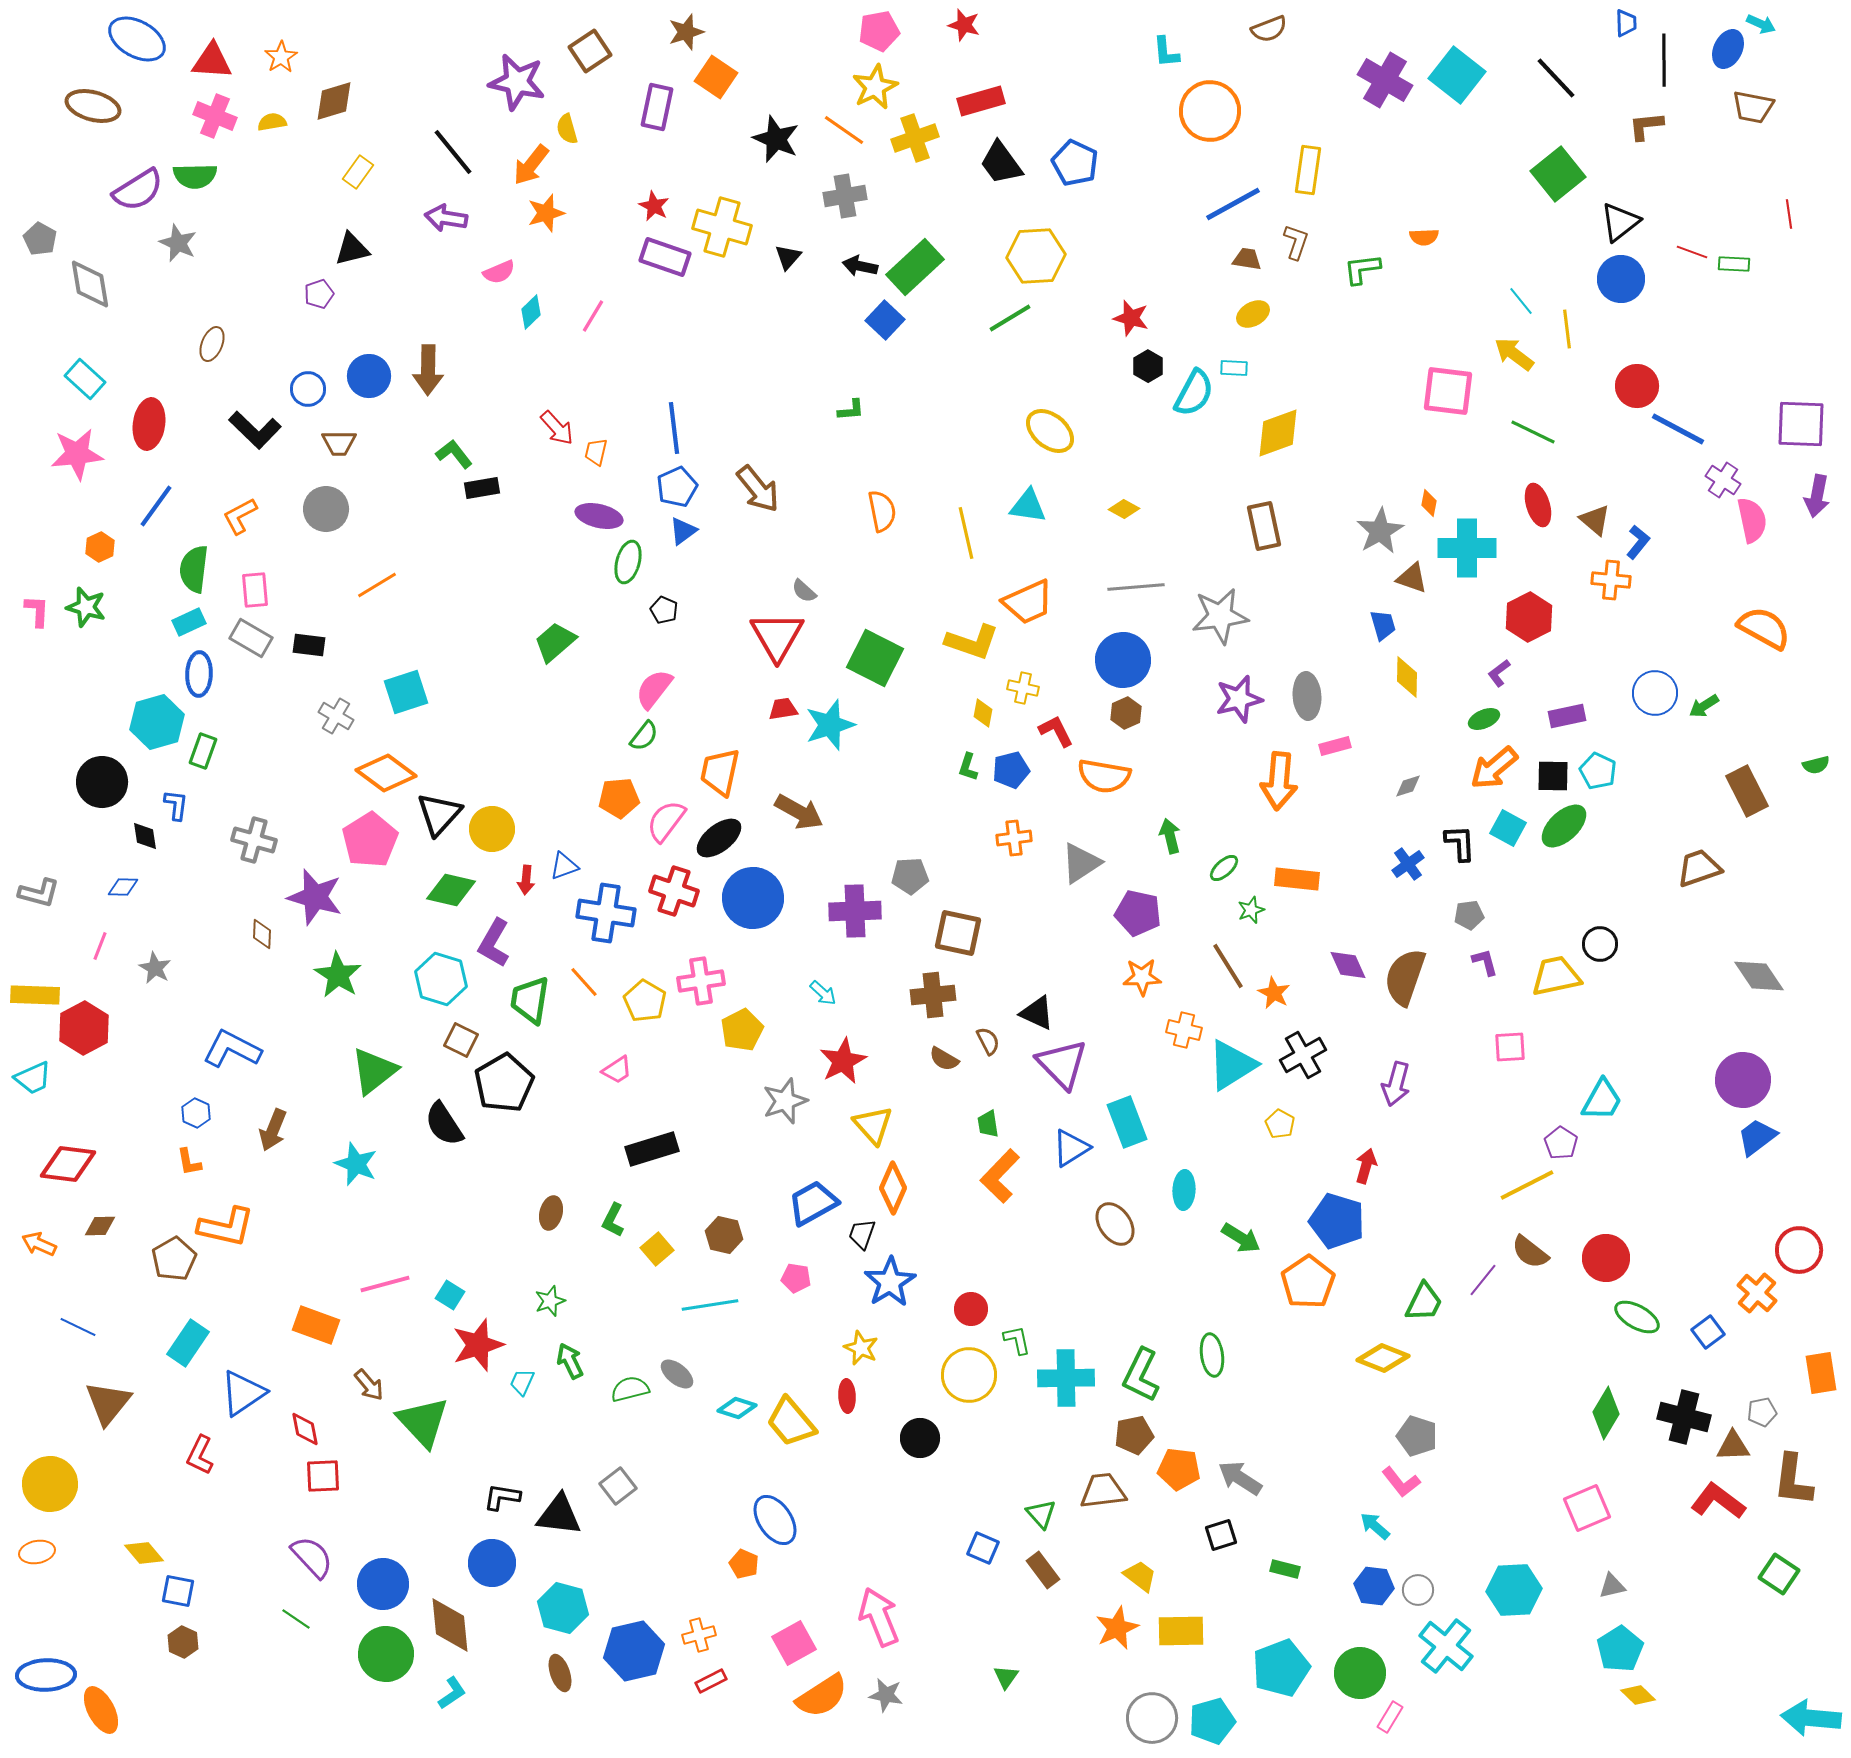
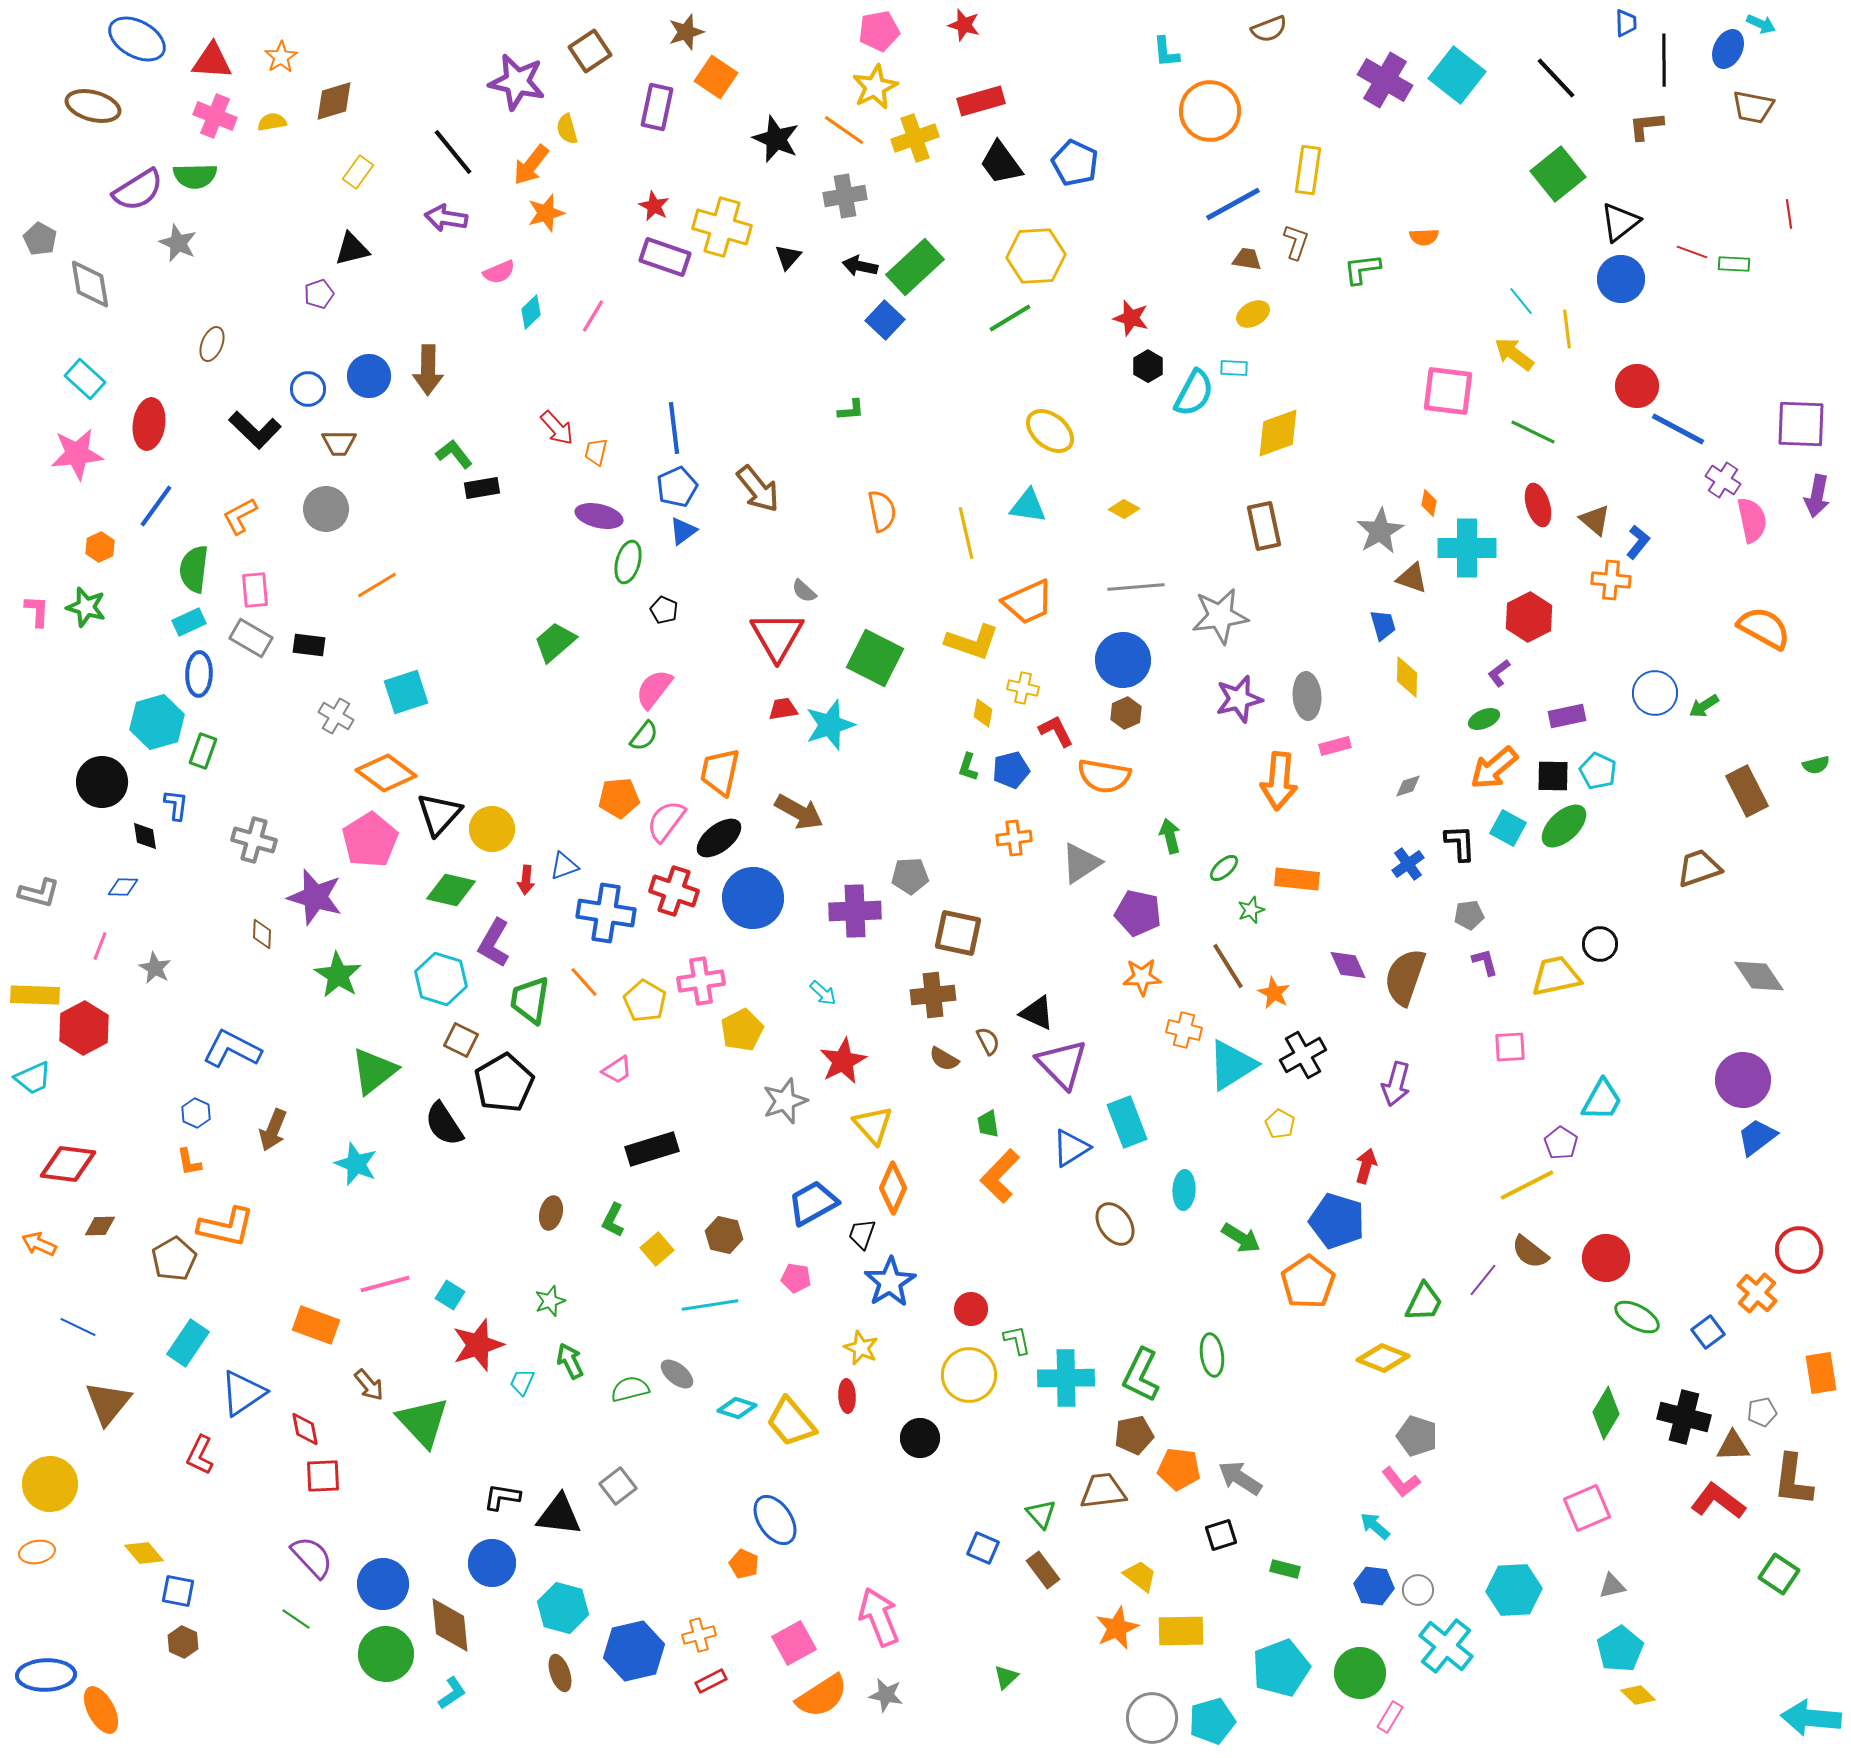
green triangle at (1006, 1677): rotated 12 degrees clockwise
